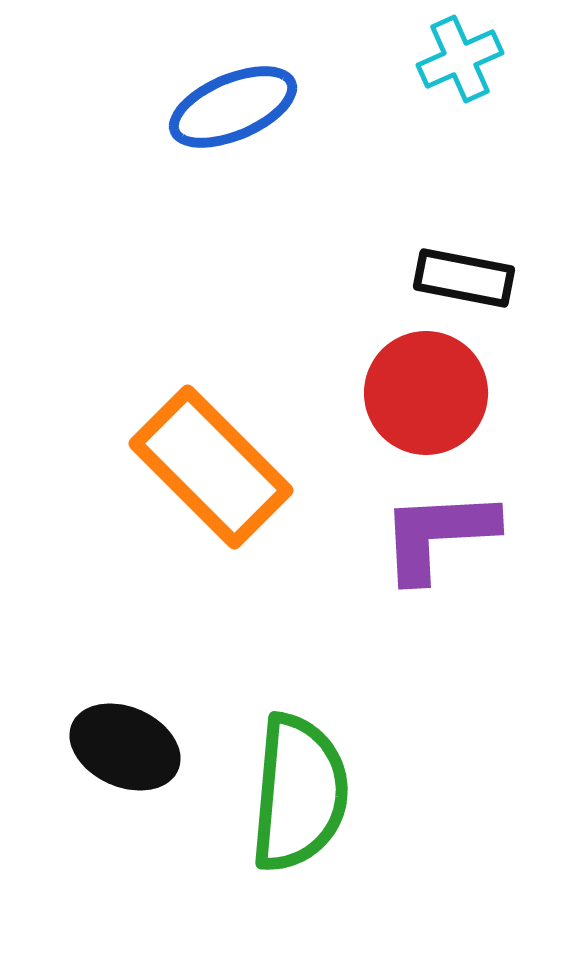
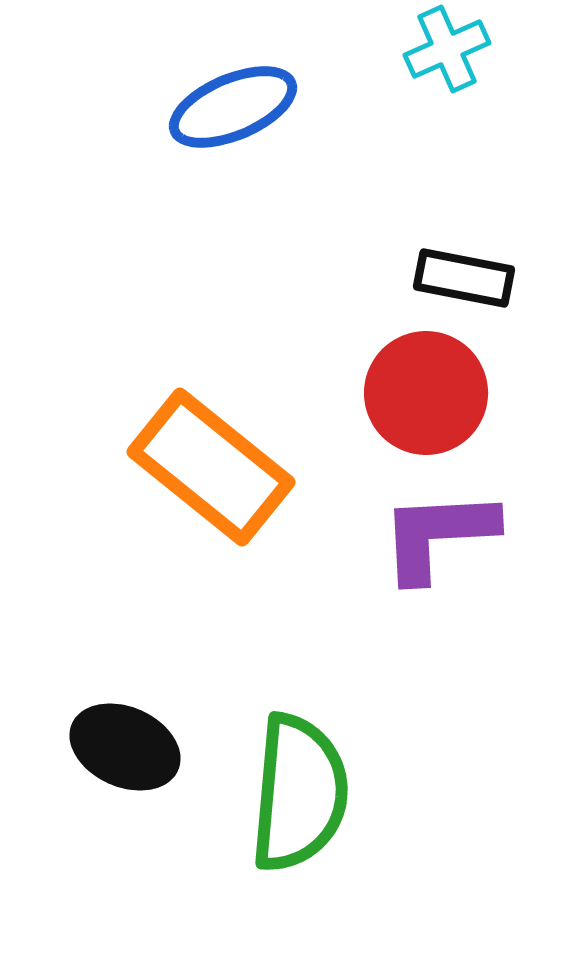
cyan cross: moved 13 px left, 10 px up
orange rectangle: rotated 6 degrees counterclockwise
